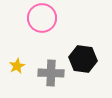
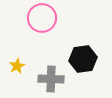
black hexagon: rotated 16 degrees counterclockwise
gray cross: moved 6 px down
